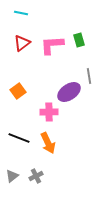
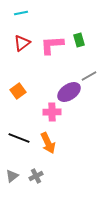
cyan line: rotated 24 degrees counterclockwise
gray line: rotated 70 degrees clockwise
pink cross: moved 3 px right
